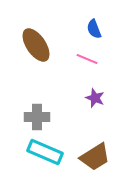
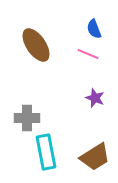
pink line: moved 1 px right, 5 px up
gray cross: moved 10 px left, 1 px down
cyan rectangle: moved 1 px right; rotated 56 degrees clockwise
